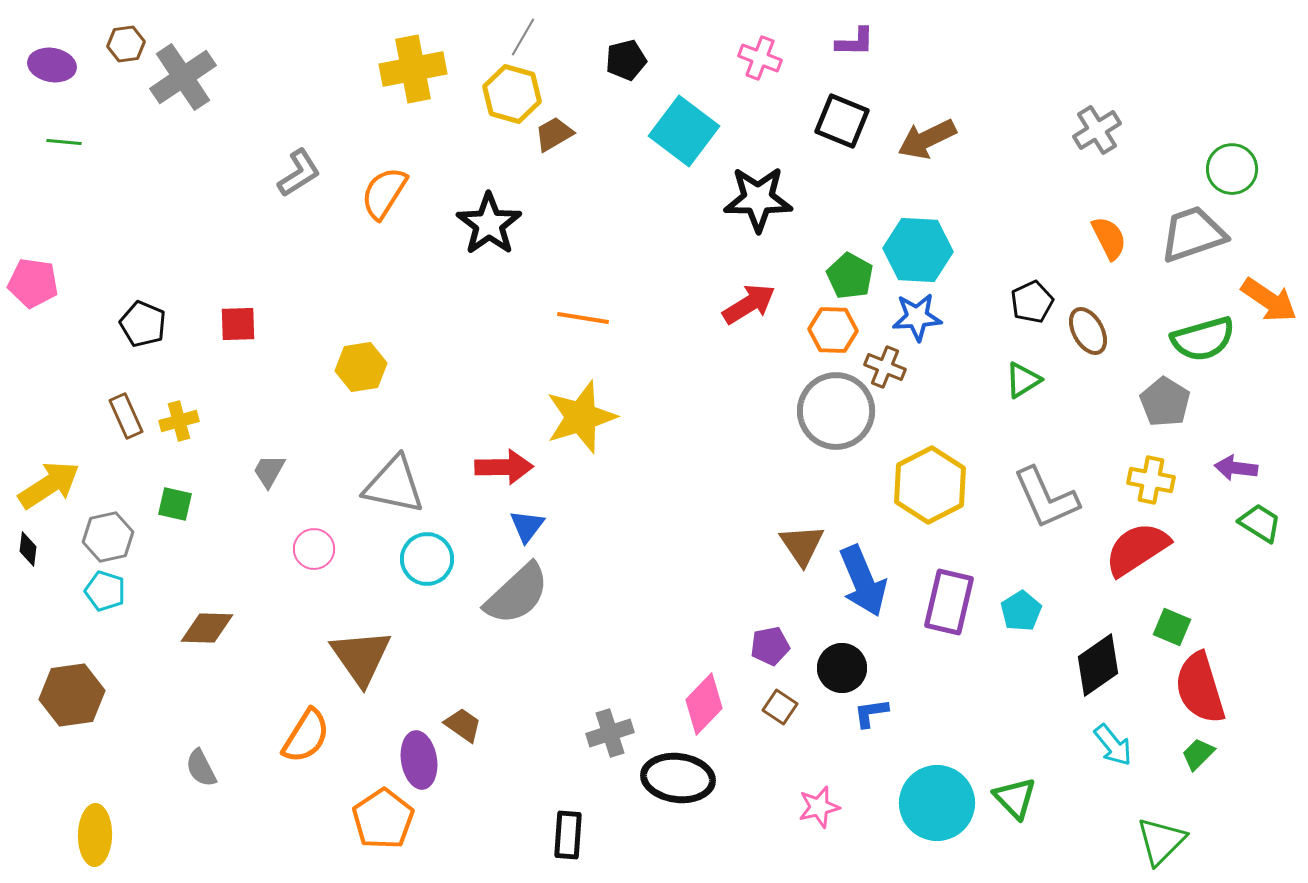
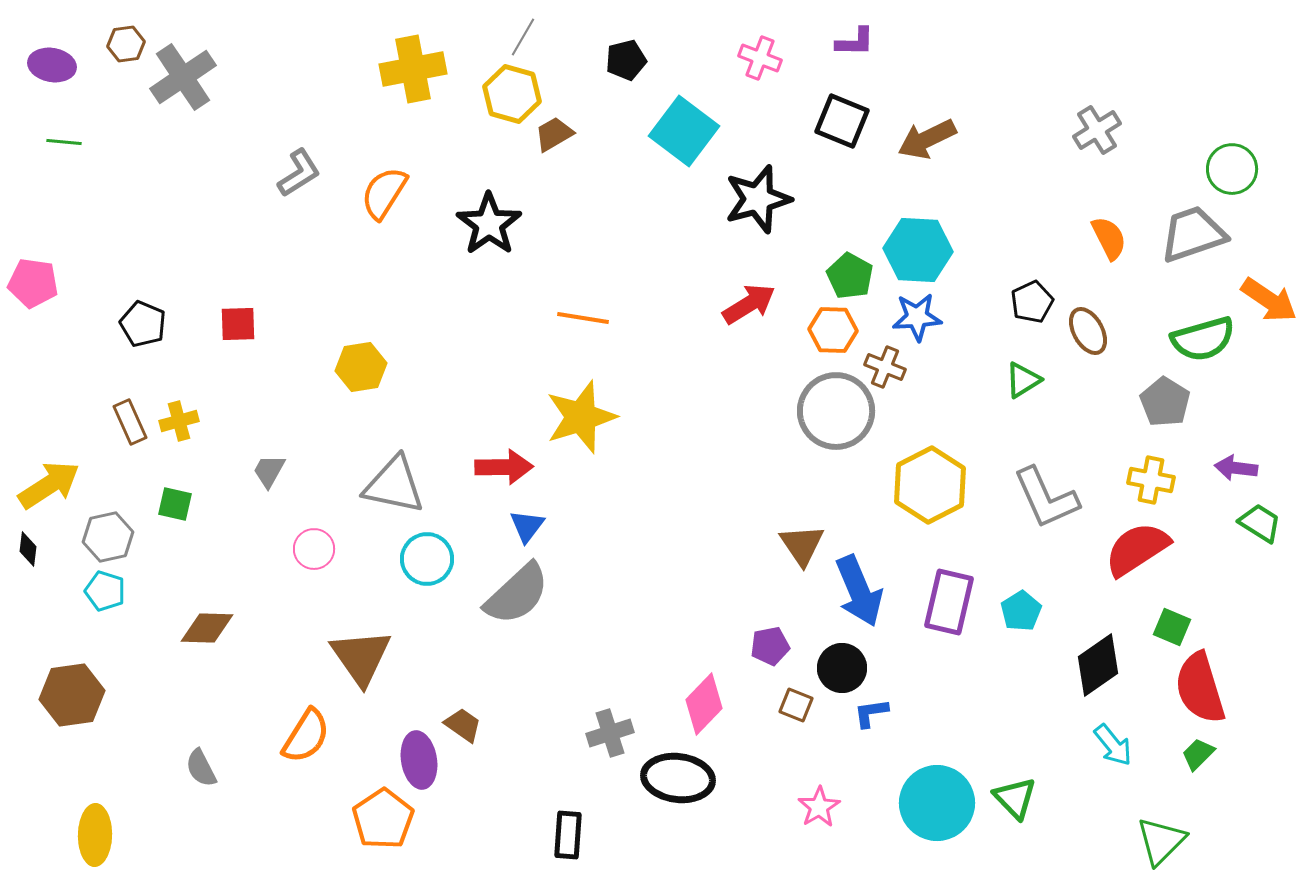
black star at (758, 199): rotated 16 degrees counterclockwise
brown rectangle at (126, 416): moved 4 px right, 6 px down
blue arrow at (863, 581): moved 4 px left, 10 px down
brown square at (780, 707): moved 16 px right, 2 px up; rotated 12 degrees counterclockwise
pink star at (819, 807): rotated 18 degrees counterclockwise
